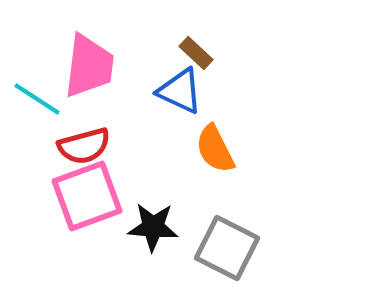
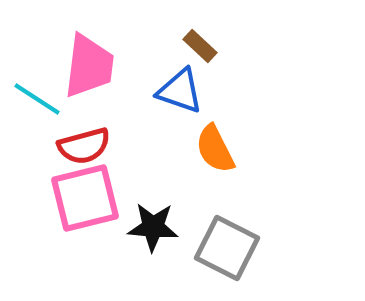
brown rectangle: moved 4 px right, 7 px up
blue triangle: rotated 6 degrees counterclockwise
pink square: moved 2 px left, 2 px down; rotated 6 degrees clockwise
